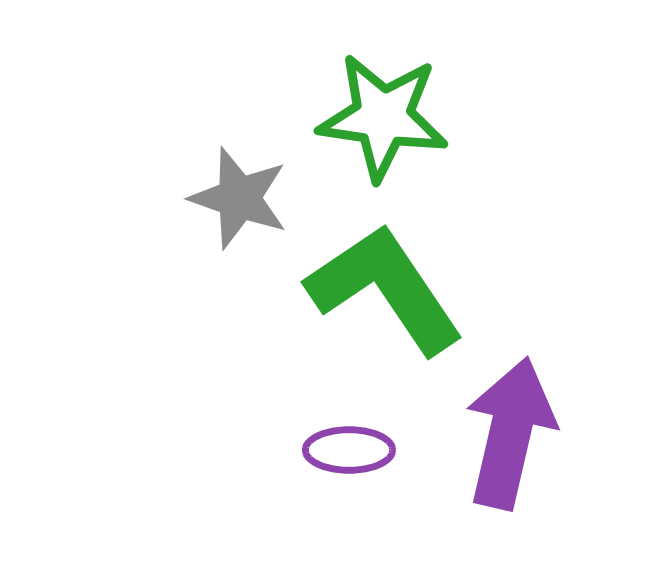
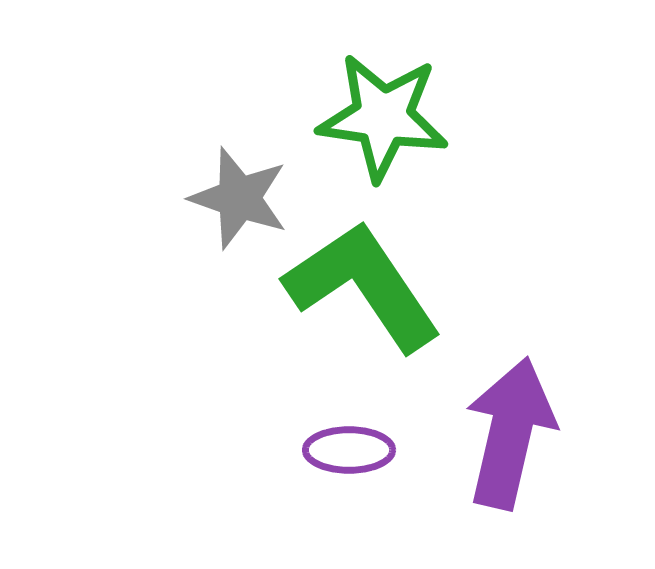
green L-shape: moved 22 px left, 3 px up
